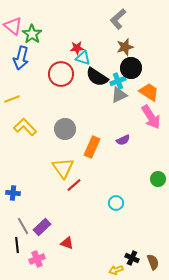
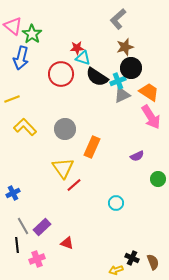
gray triangle: moved 3 px right
purple semicircle: moved 14 px right, 16 px down
blue cross: rotated 32 degrees counterclockwise
